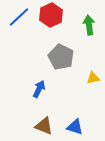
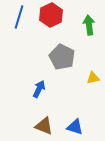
blue line: rotated 30 degrees counterclockwise
gray pentagon: moved 1 px right
